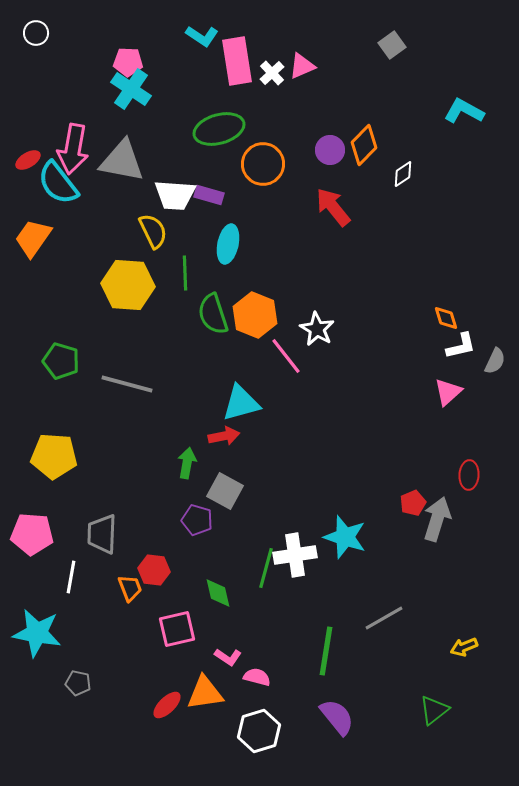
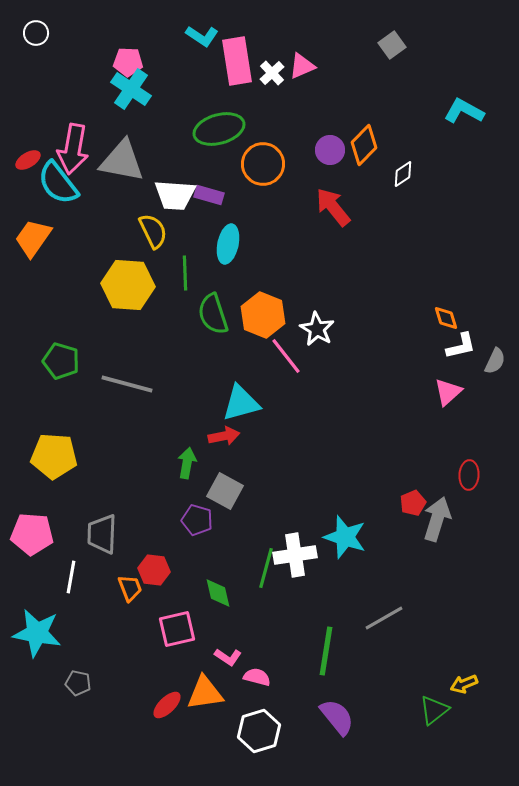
orange hexagon at (255, 315): moved 8 px right
yellow arrow at (464, 647): moved 37 px down
